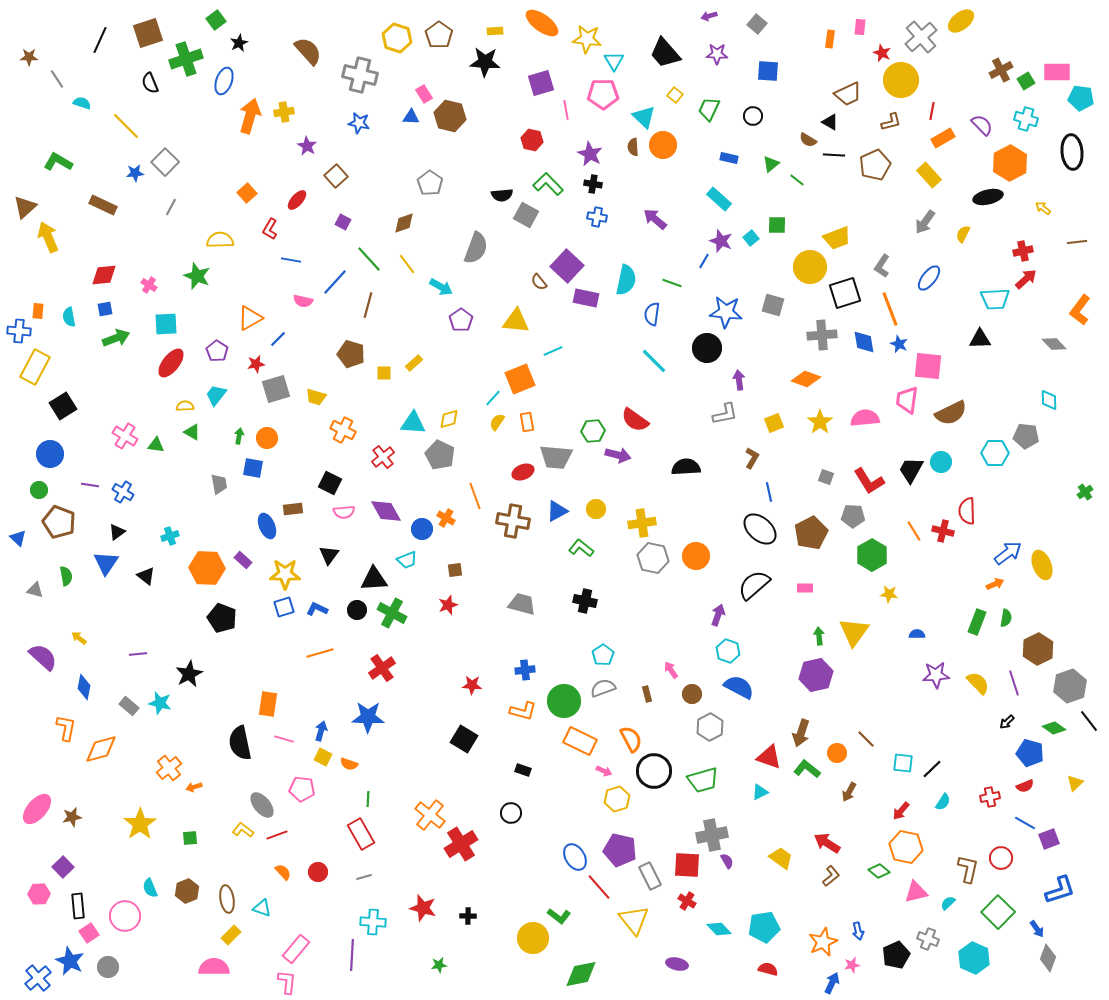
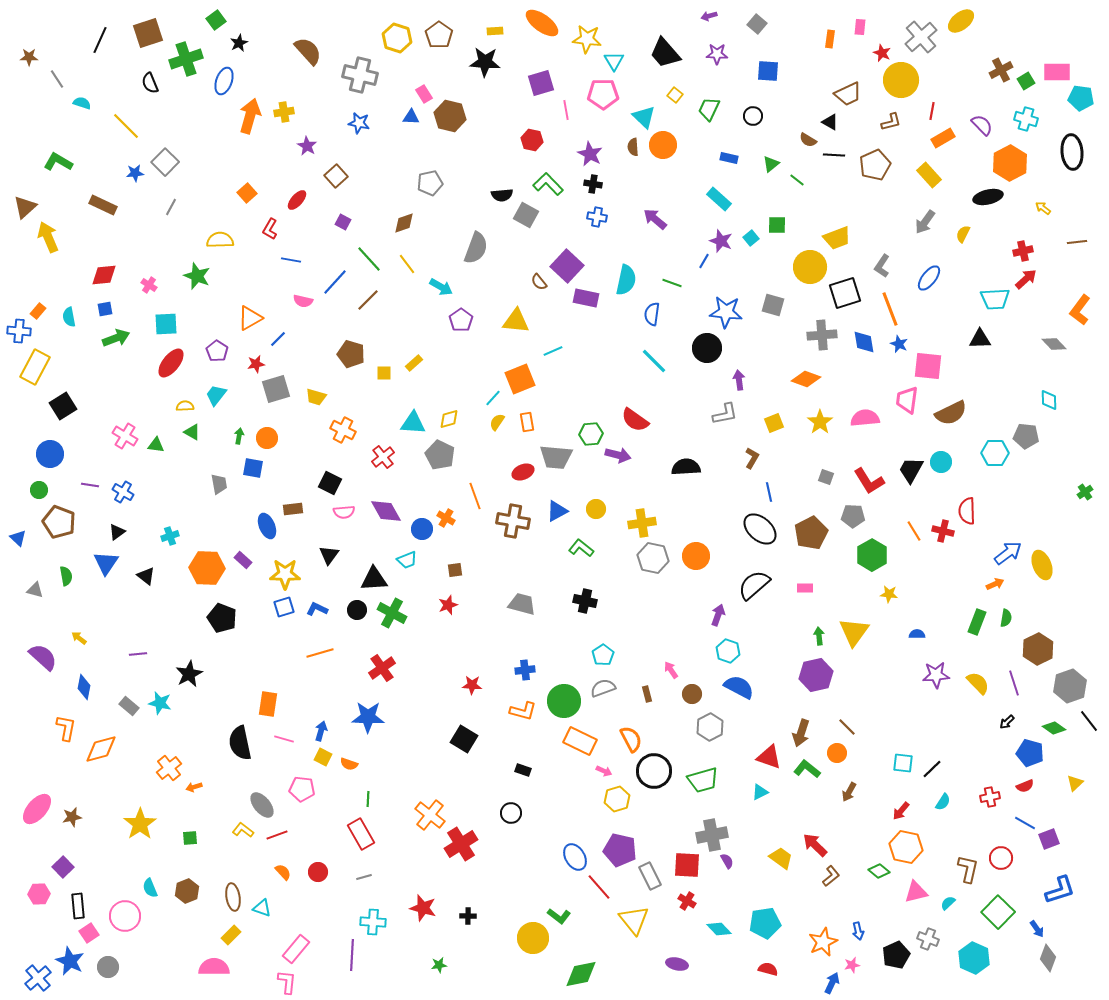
gray pentagon at (430, 183): rotated 25 degrees clockwise
brown line at (368, 305): moved 5 px up; rotated 30 degrees clockwise
orange rectangle at (38, 311): rotated 35 degrees clockwise
green hexagon at (593, 431): moved 2 px left, 3 px down
brown line at (866, 739): moved 19 px left, 12 px up
red arrow at (827, 843): moved 12 px left, 2 px down; rotated 12 degrees clockwise
brown ellipse at (227, 899): moved 6 px right, 2 px up
cyan pentagon at (764, 927): moved 1 px right, 4 px up
